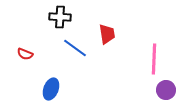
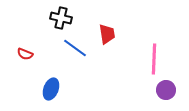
black cross: moved 1 px right, 1 px down; rotated 10 degrees clockwise
